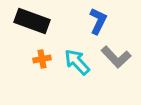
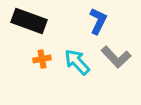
black rectangle: moved 3 px left
